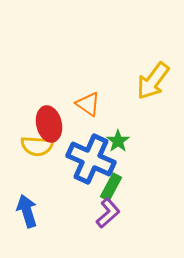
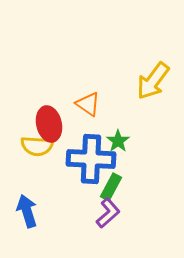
blue cross: rotated 21 degrees counterclockwise
